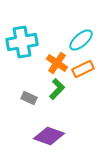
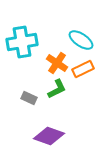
cyan ellipse: rotated 75 degrees clockwise
green L-shape: rotated 20 degrees clockwise
